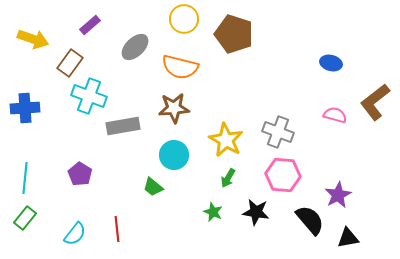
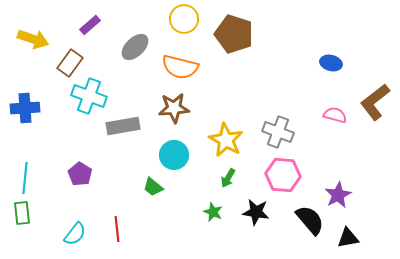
green rectangle: moved 3 px left, 5 px up; rotated 45 degrees counterclockwise
